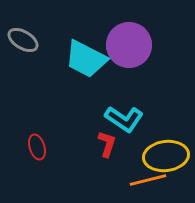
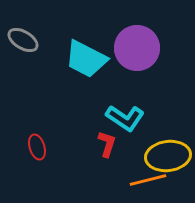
purple circle: moved 8 px right, 3 px down
cyan L-shape: moved 1 px right, 1 px up
yellow ellipse: moved 2 px right
